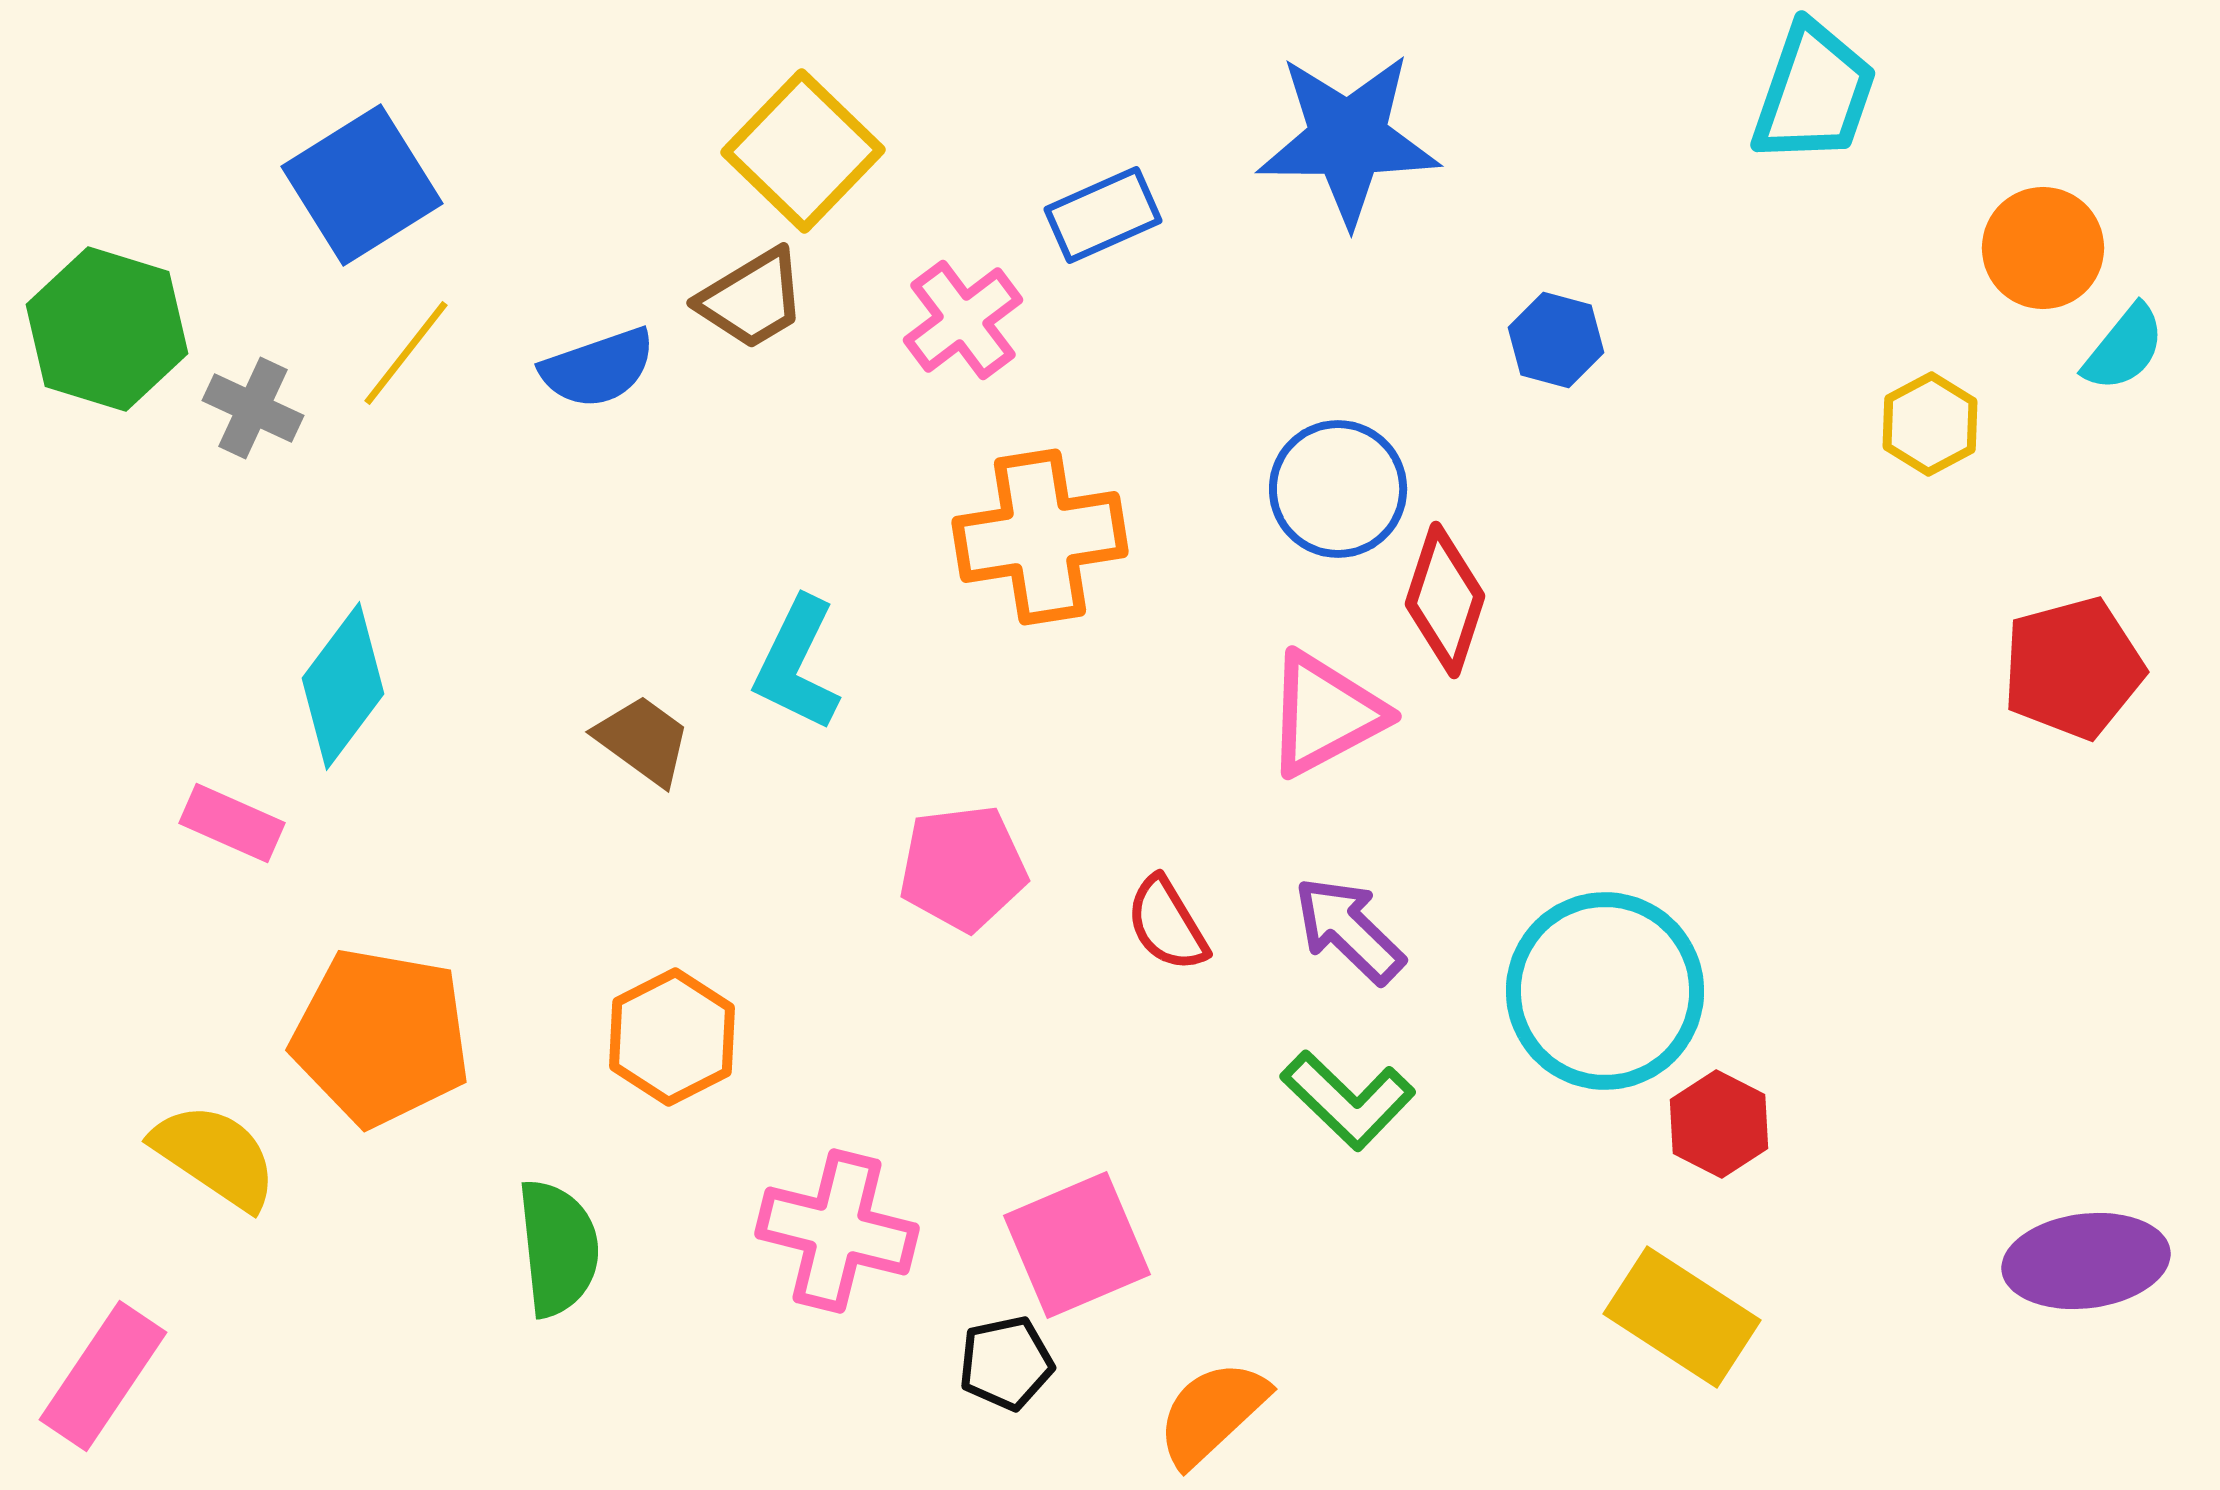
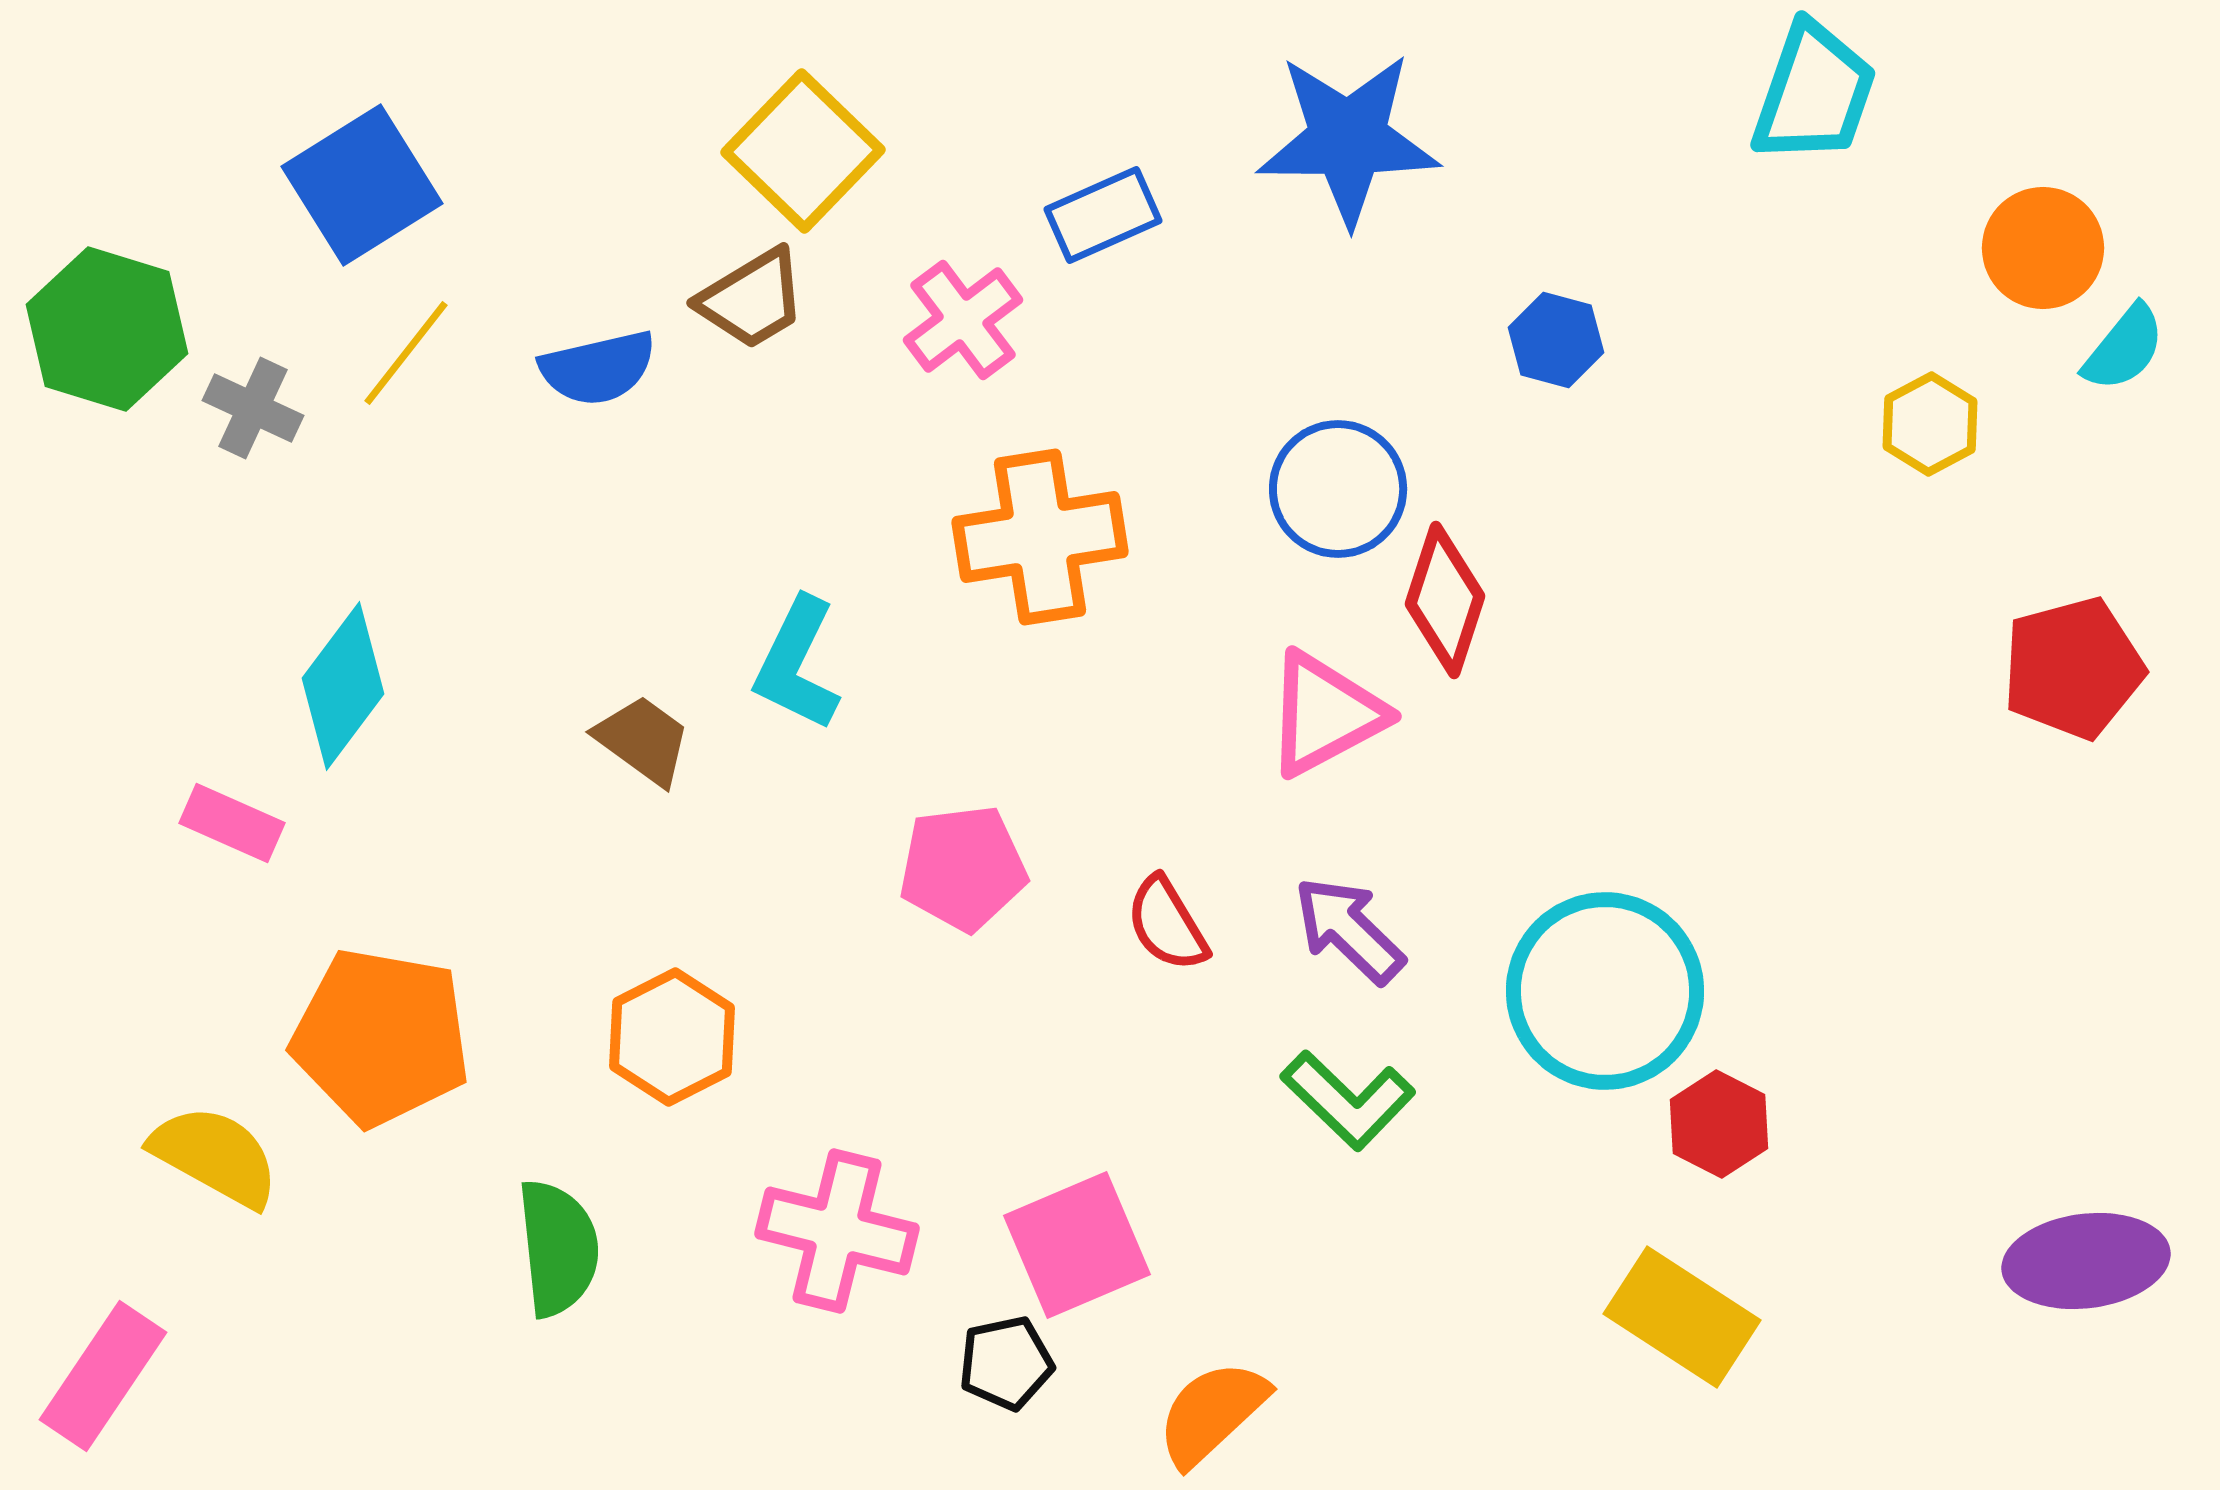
blue semicircle at (598, 368): rotated 6 degrees clockwise
yellow semicircle at (215, 1156): rotated 5 degrees counterclockwise
